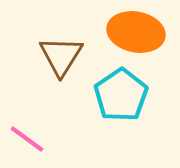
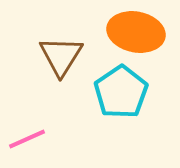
cyan pentagon: moved 3 px up
pink line: rotated 60 degrees counterclockwise
